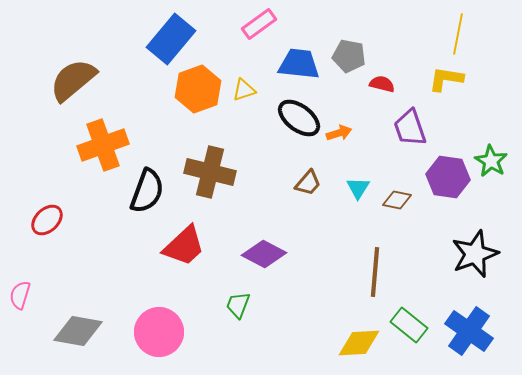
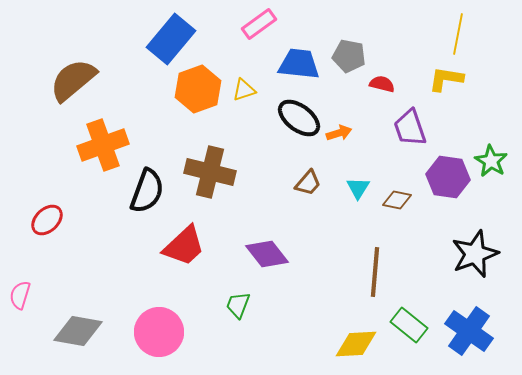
purple diamond: moved 3 px right; rotated 24 degrees clockwise
yellow diamond: moved 3 px left, 1 px down
